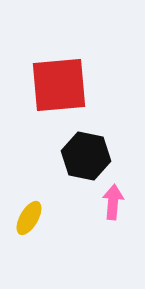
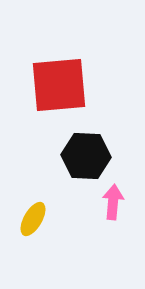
black hexagon: rotated 9 degrees counterclockwise
yellow ellipse: moved 4 px right, 1 px down
